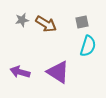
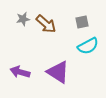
gray star: moved 1 px right, 1 px up
brown arrow: rotated 10 degrees clockwise
cyan semicircle: rotated 45 degrees clockwise
